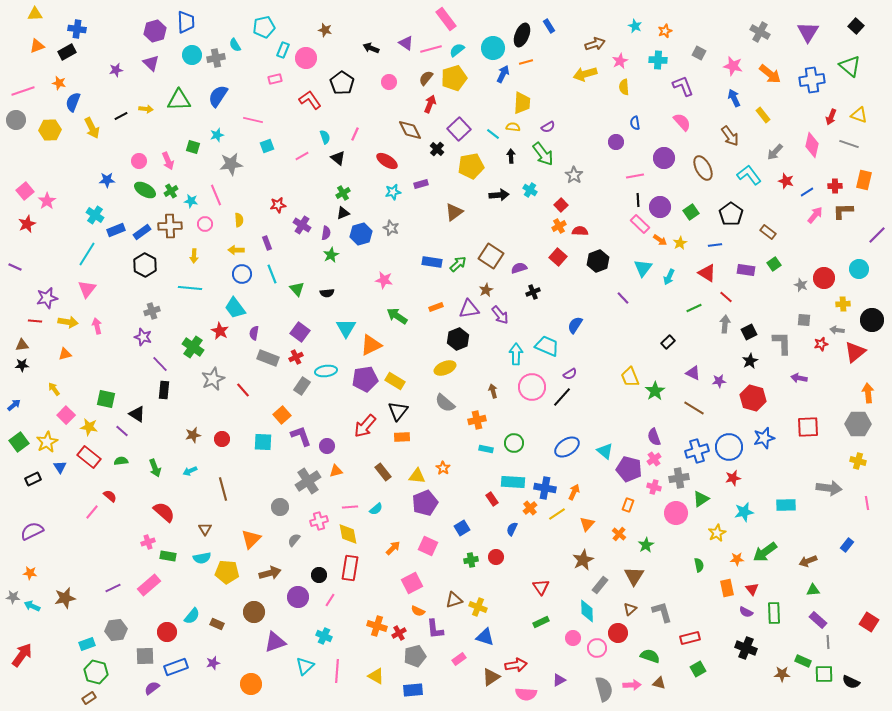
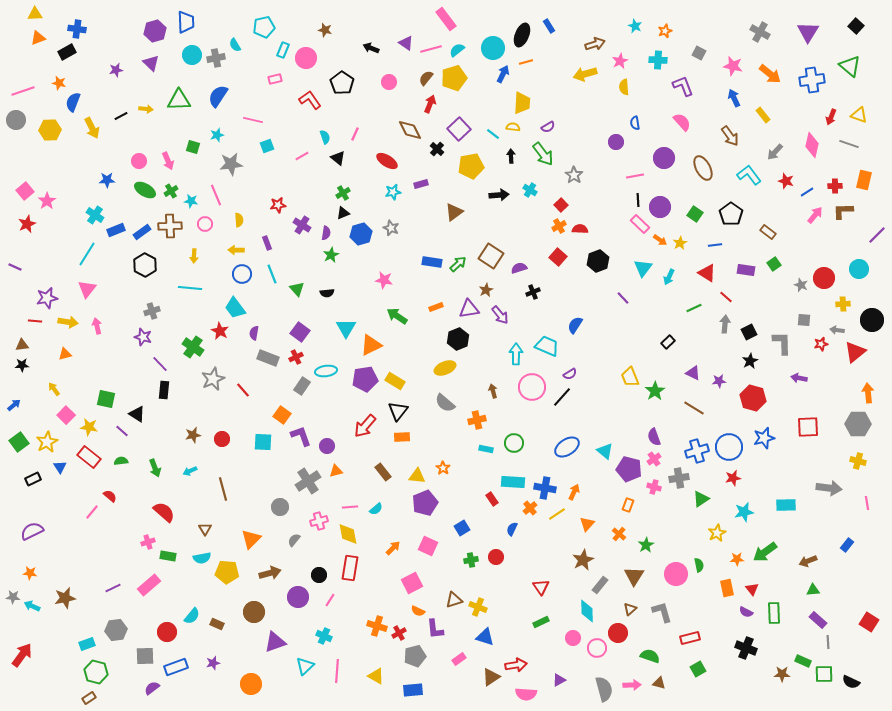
orange triangle at (37, 46): moved 1 px right, 8 px up
green square at (691, 212): moved 4 px right, 2 px down; rotated 21 degrees counterclockwise
red semicircle at (580, 231): moved 2 px up
orange square at (282, 415): rotated 12 degrees counterclockwise
pink circle at (676, 513): moved 61 px down
